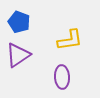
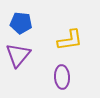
blue pentagon: moved 2 px right, 1 px down; rotated 15 degrees counterclockwise
purple triangle: rotated 16 degrees counterclockwise
